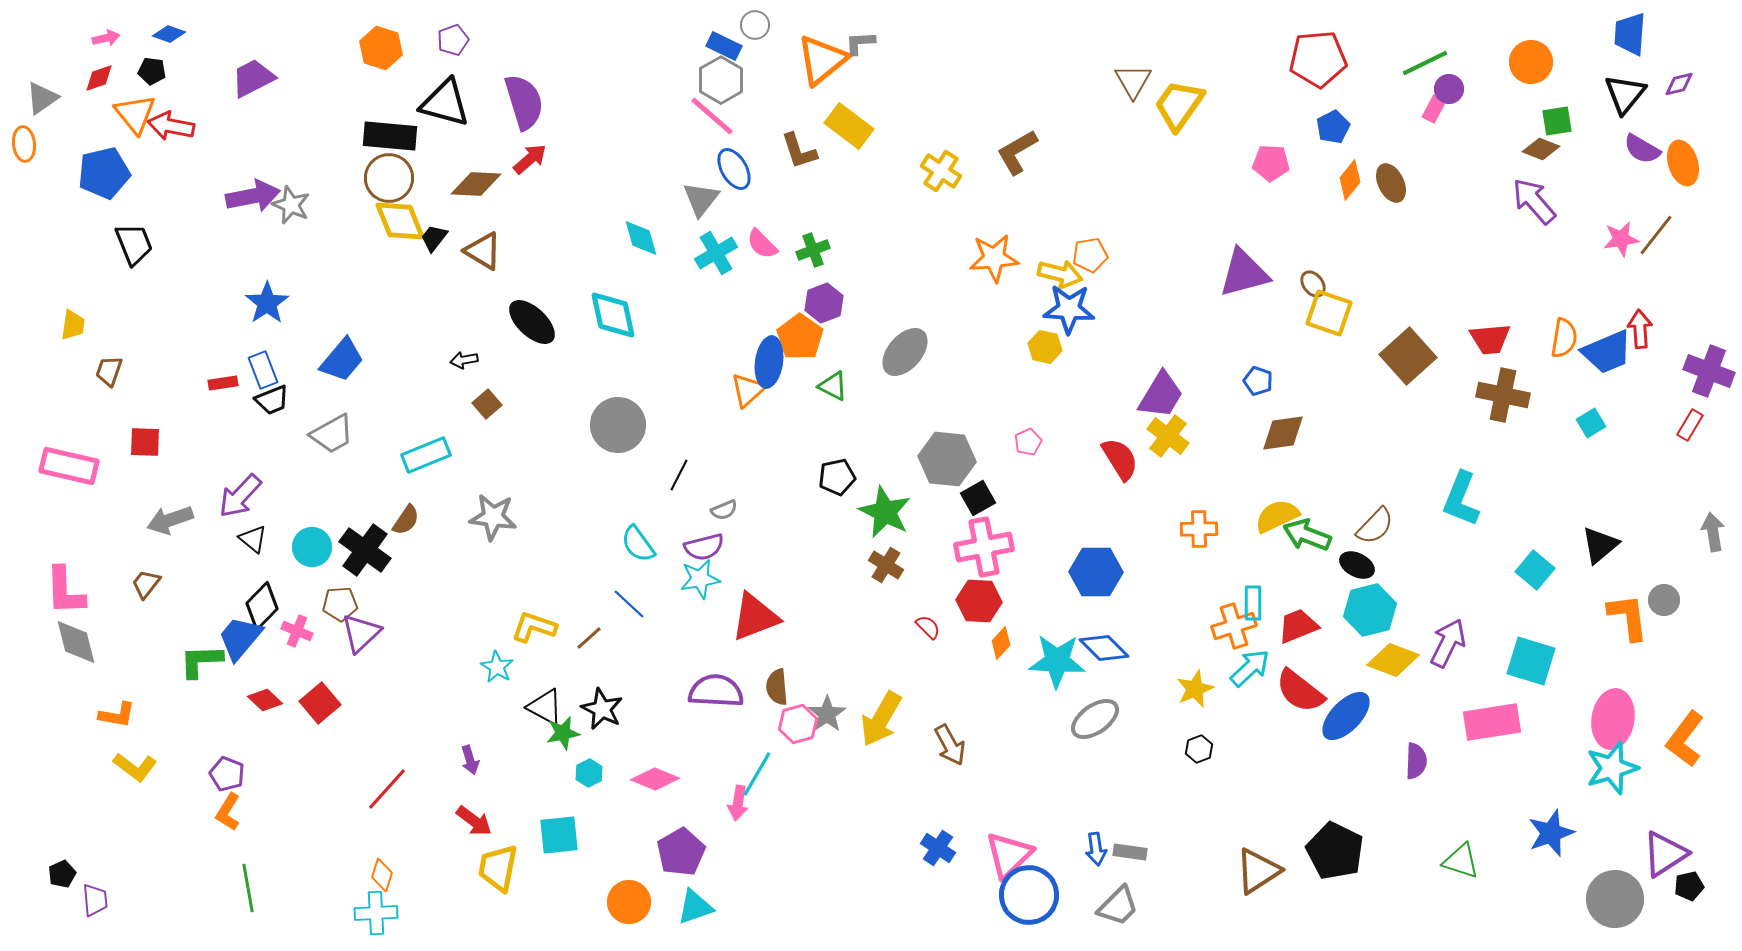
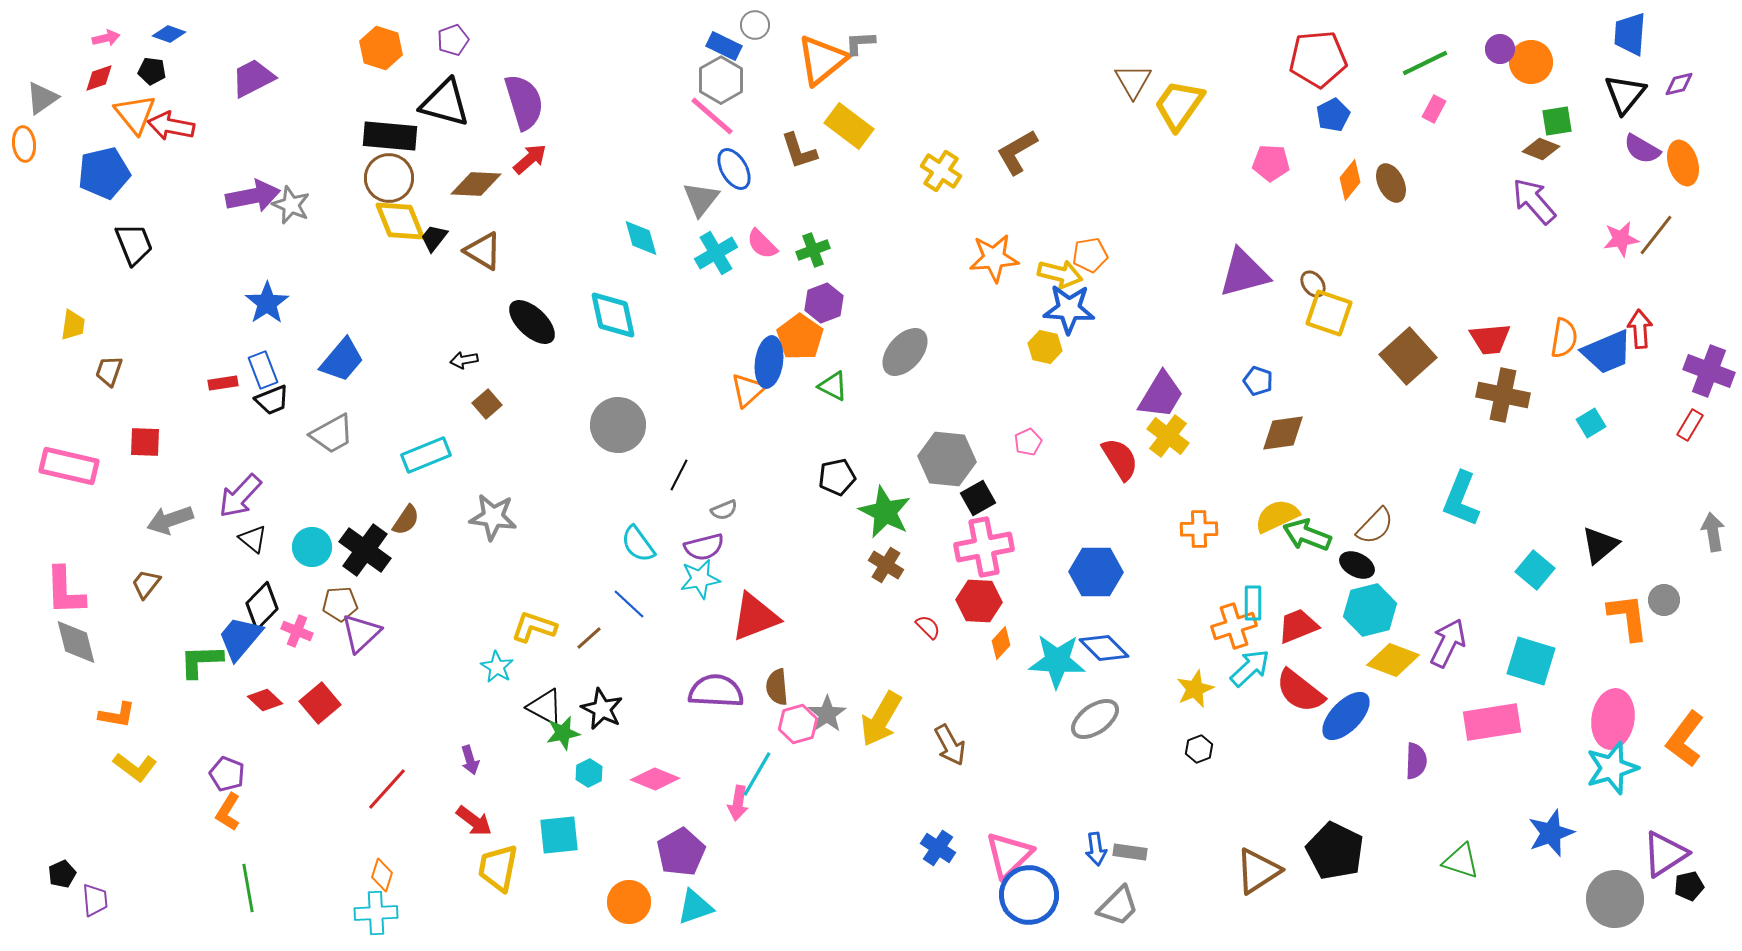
purple circle at (1449, 89): moved 51 px right, 40 px up
blue pentagon at (1333, 127): moved 12 px up
